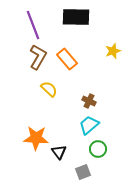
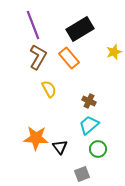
black rectangle: moved 4 px right, 12 px down; rotated 32 degrees counterclockwise
yellow star: moved 1 px right, 1 px down
orange rectangle: moved 2 px right, 1 px up
yellow semicircle: rotated 18 degrees clockwise
black triangle: moved 1 px right, 5 px up
gray square: moved 1 px left, 2 px down
